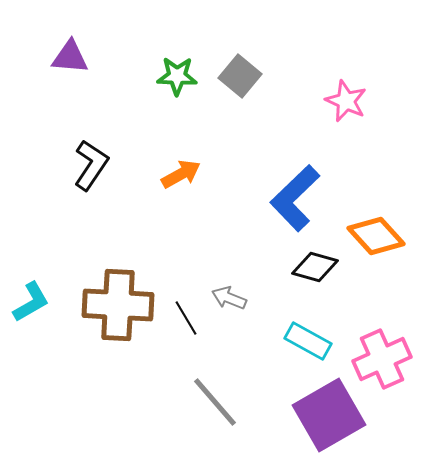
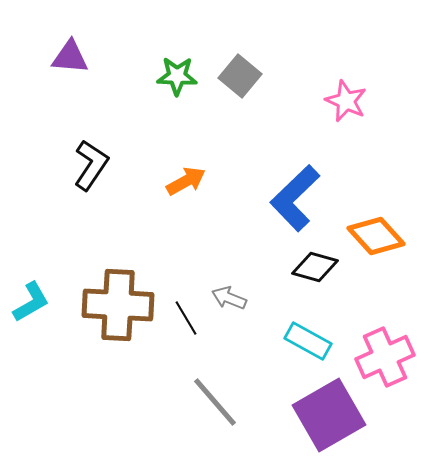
orange arrow: moved 5 px right, 7 px down
pink cross: moved 3 px right, 2 px up
